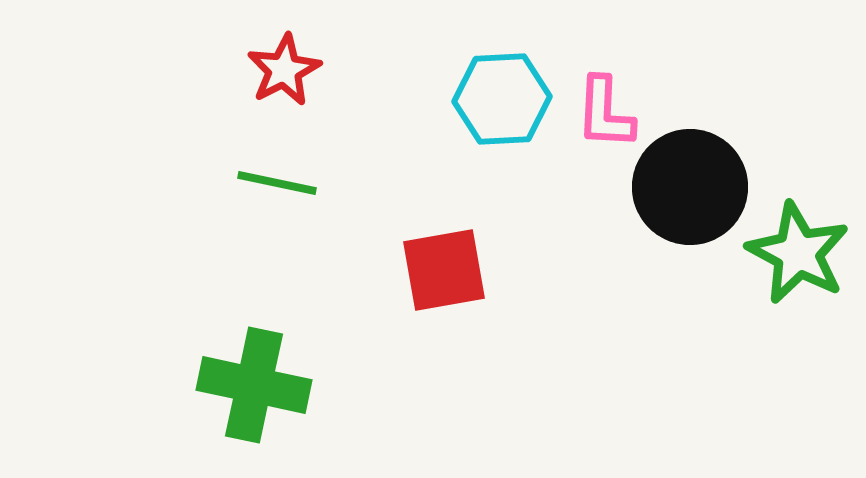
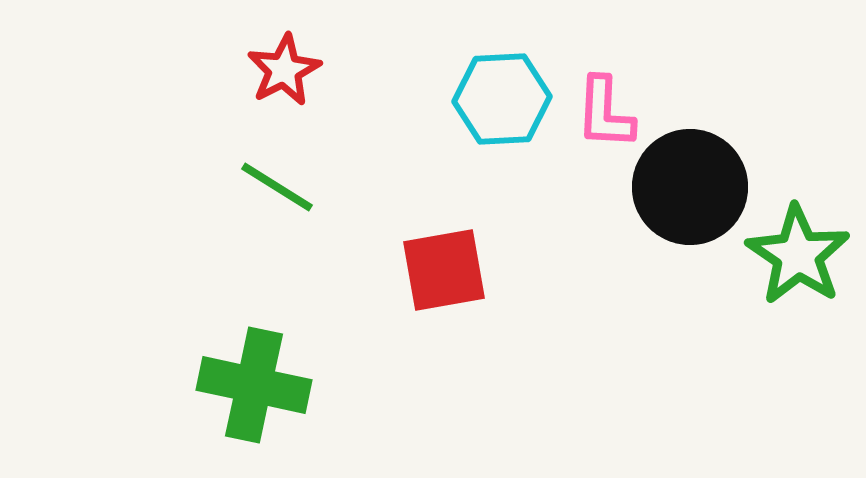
green line: moved 4 px down; rotated 20 degrees clockwise
green star: moved 2 px down; rotated 6 degrees clockwise
